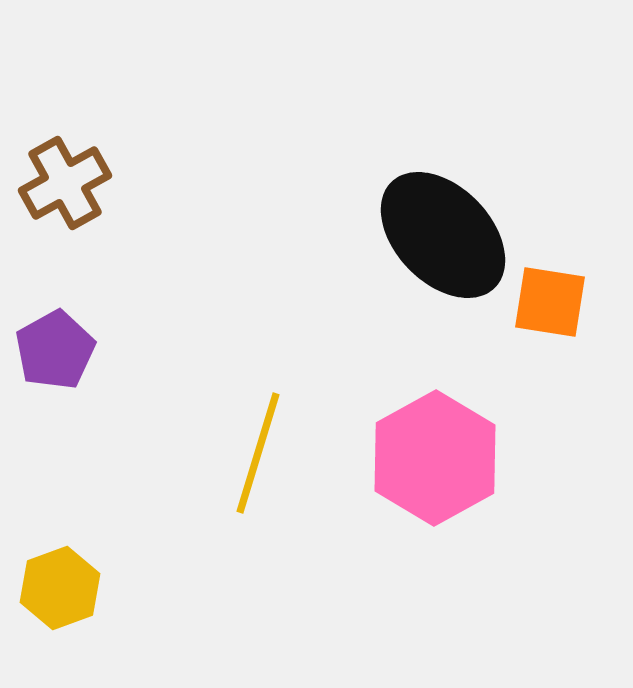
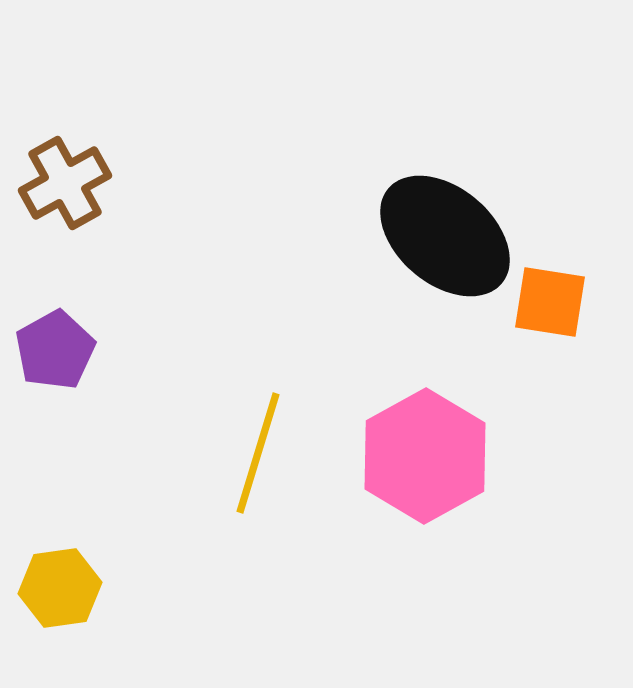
black ellipse: moved 2 px right, 1 px down; rotated 6 degrees counterclockwise
pink hexagon: moved 10 px left, 2 px up
yellow hexagon: rotated 12 degrees clockwise
